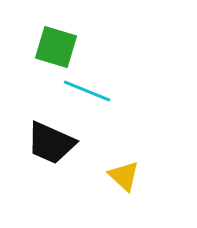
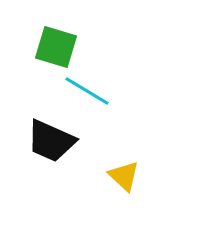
cyan line: rotated 9 degrees clockwise
black trapezoid: moved 2 px up
